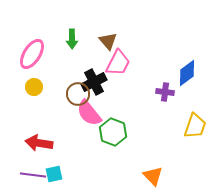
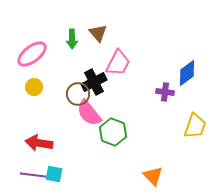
brown triangle: moved 10 px left, 8 px up
pink ellipse: rotated 20 degrees clockwise
cyan square: rotated 24 degrees clockwise
